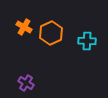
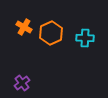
cyan cross: moved 2 px left, 3 px up
purple cross: moved 4 px left; rotated 21 degrees clockwise
